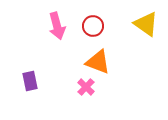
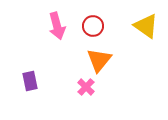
yellow triangle: moved 2 px down
orange triangle: moved 1 px right, 2 px up; rotated 48 degrees clockwise
